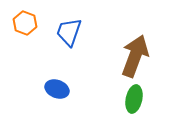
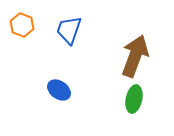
orange hexagon: moved 3 px left, 2 px down
blue trapezoid: moved 2 px up
blue ellipse: moved 2 px right, 1 px down; rotated 15 degrees clockwise
